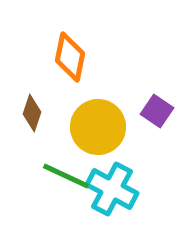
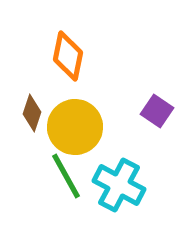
orange diamond: moved 2 px left, 1 px up
yellow circle: moved 23 px left
green line: rotated 36 degrees clockwise
cyan cross: moved 7 px right, 4 px up
